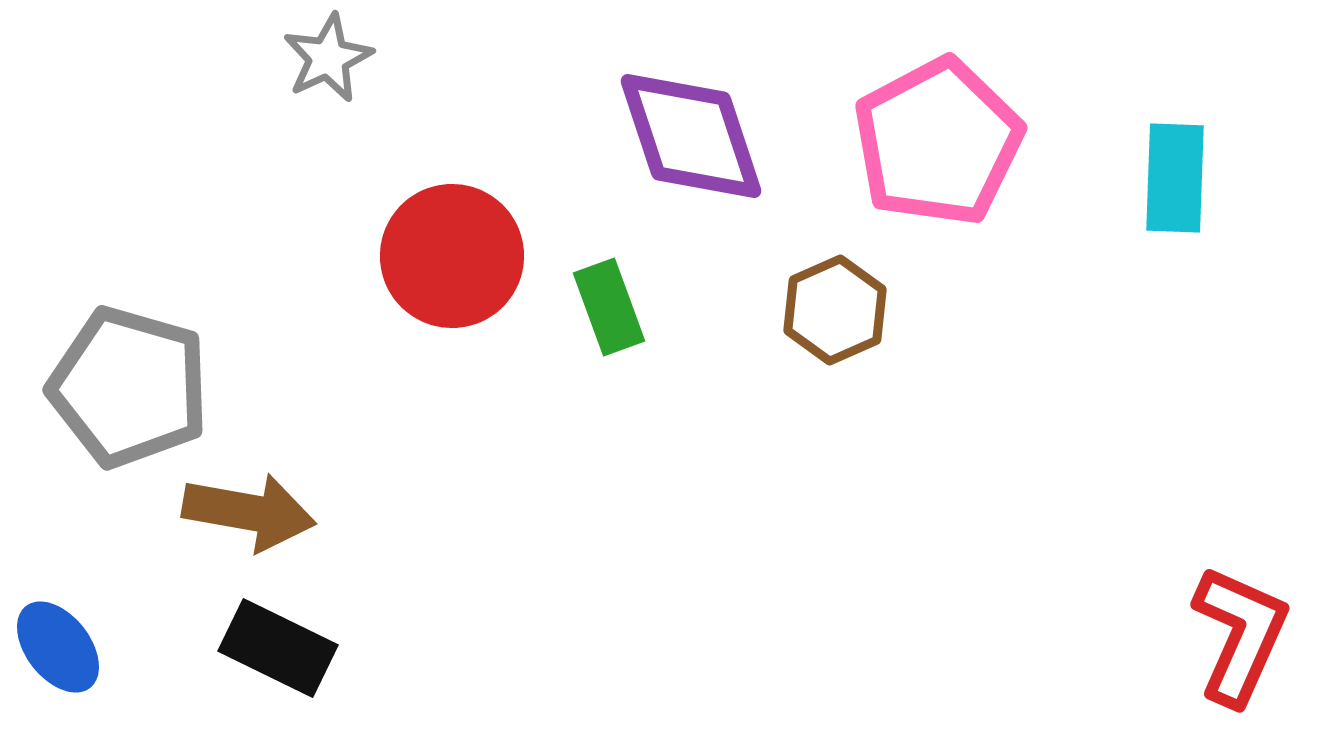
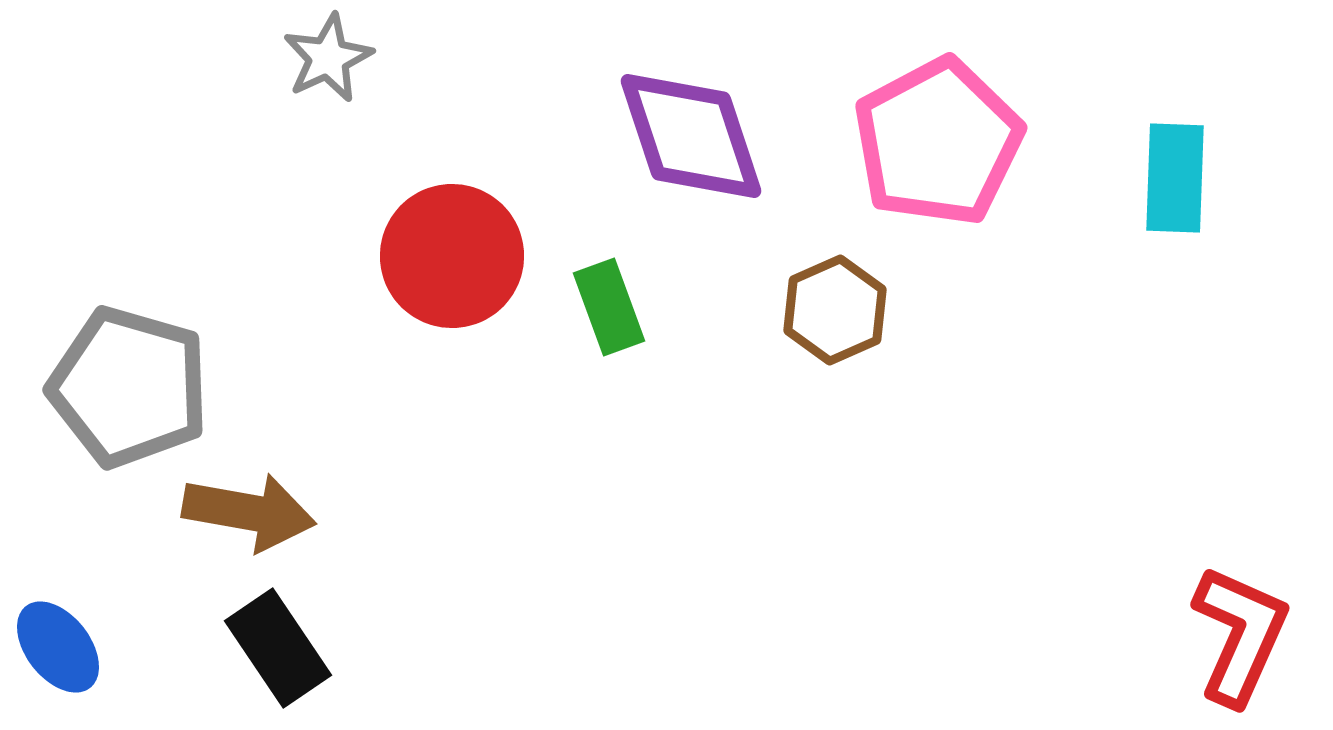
black rectangle: rotated 30 degrees clockwise
